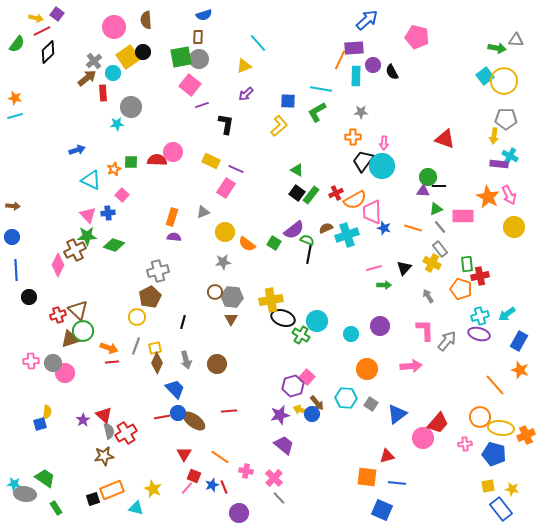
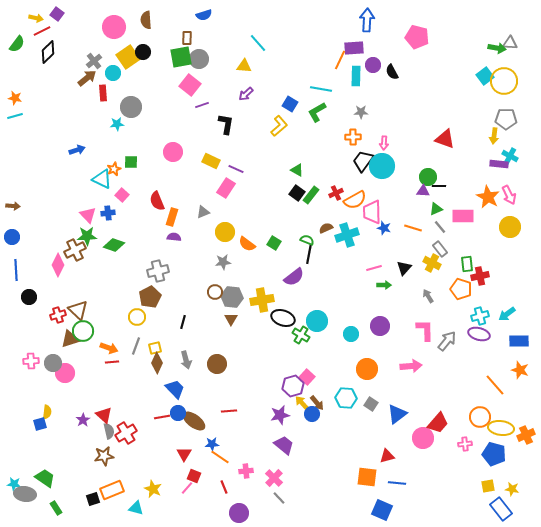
blue arrow at (367, 20): rotated 45 degrees counterclockwise
brown rectangle at (198, 37): moved 11 px left, 1 px down
gray triangle at (516, 40): moved 6 px left, 3 px down
yellow triangle at (244, 66): rotated 28 degrees clockwise
blue square at (288, 101): moved 2 px right, 3 px down; rotated 28 degrees clockwise
red semicircle at (157, 160): moved 41 px down; rotated 114 degrees counterclockwise
cyan triangle at (91, 180): moved 11 px right, 1 px up
yellow circle at (514, 227): moved 4 px left
purple semicircle at (294, 230): moved 47 px down
yellow cross at (271, 300): moved 9 px left
blue rectangle at (519, 341): rotated 60 degrees clockwise
yellow arrow at (301, 410): moved 1 px right, 7 px up; rotated 28 degrees clockwise
pink cross at (246, 471): rotated 16 degrees counterclockwise
blue star at (212, 485): moved 41 px up; rotated 16 degrees clockwise
